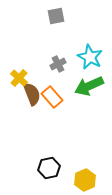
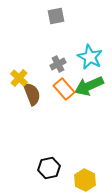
orange rectangle: moved 12 px right, 8 px up
yellow hexagon: rotated 10 degrees counterclockwise
